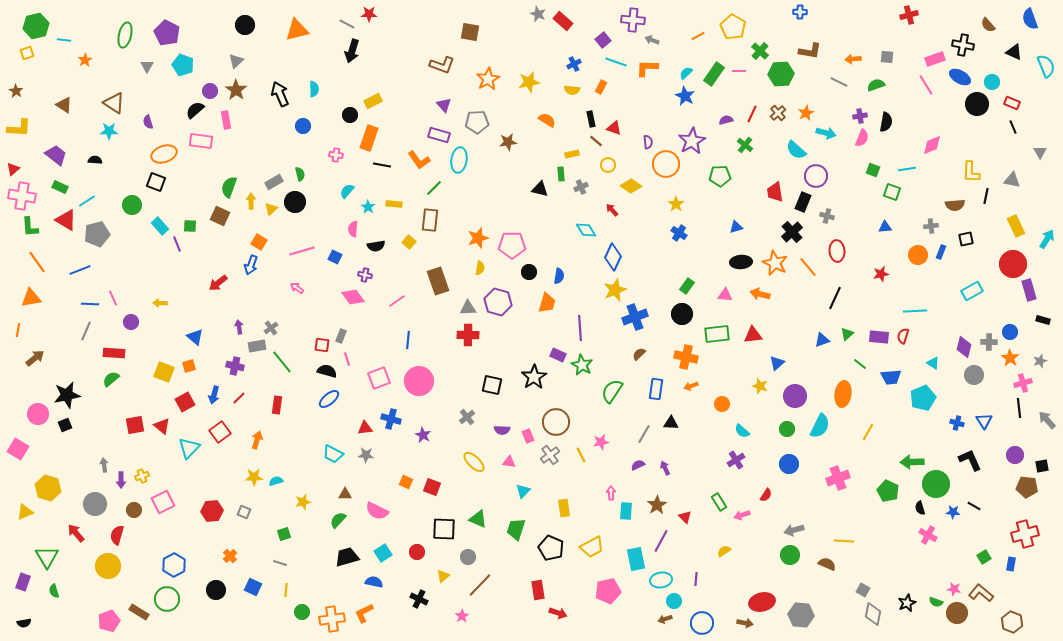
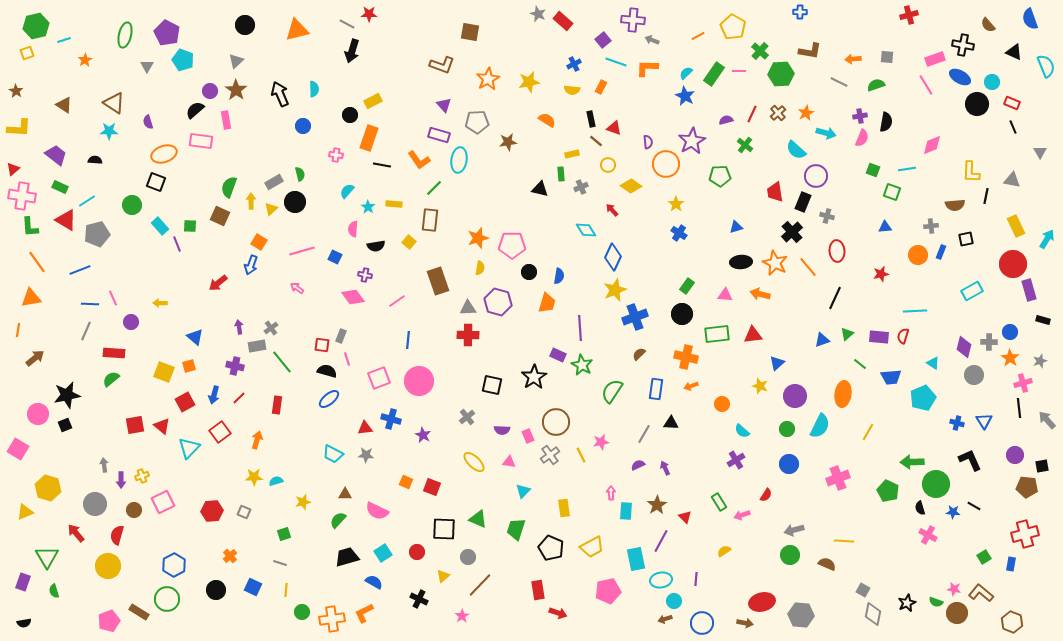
cyan line at (64, 40): rotated 24 degrees counterclockwise
cyan pentagon at (183, 65): moved 5 px up
blue semicircle at (374, 582): rotated 18 degrees clockwise
